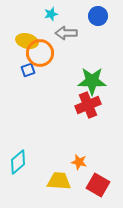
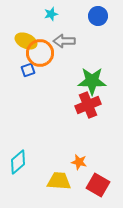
gray arrow: moved 2 px left, 8 px down
yellow ellipse: moved 1 px left; rotated 10 degrees clockwise
